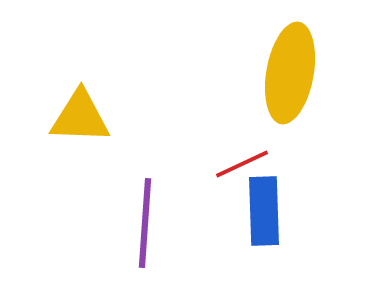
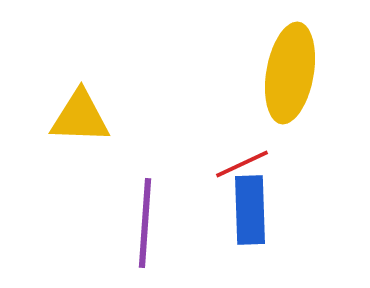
blue rectangle: moved 14 px left, 1 px up
